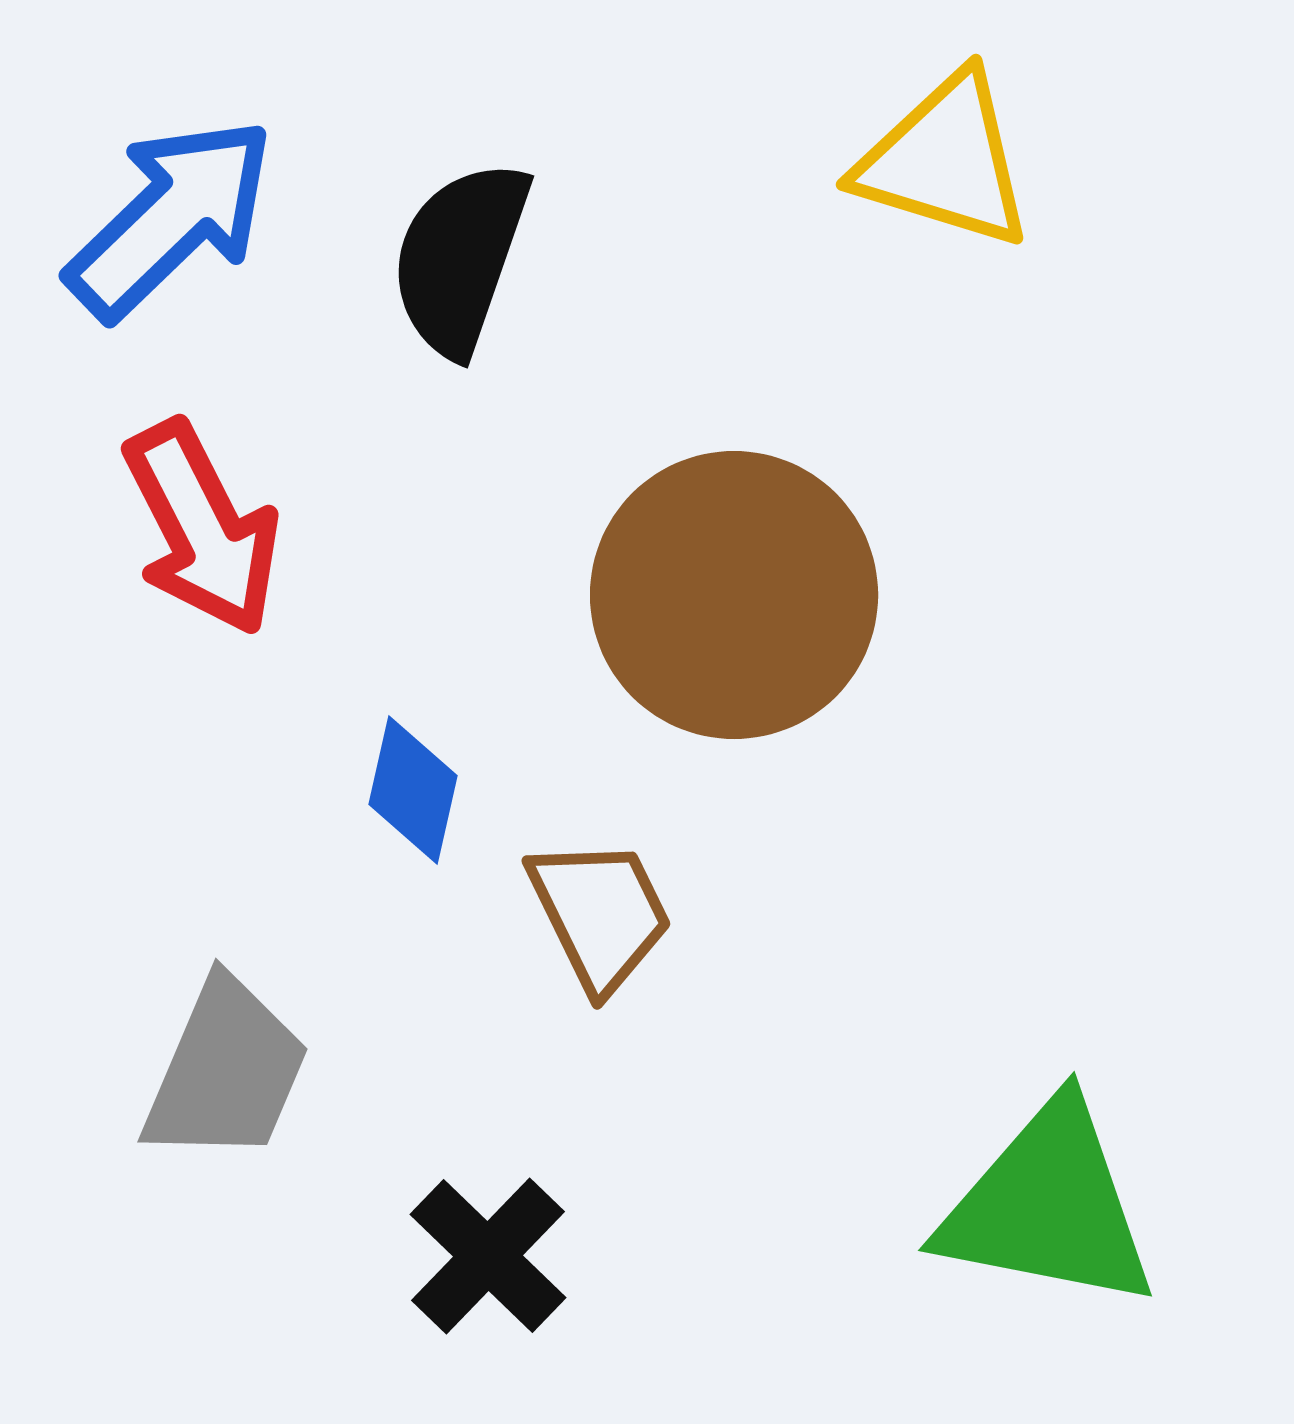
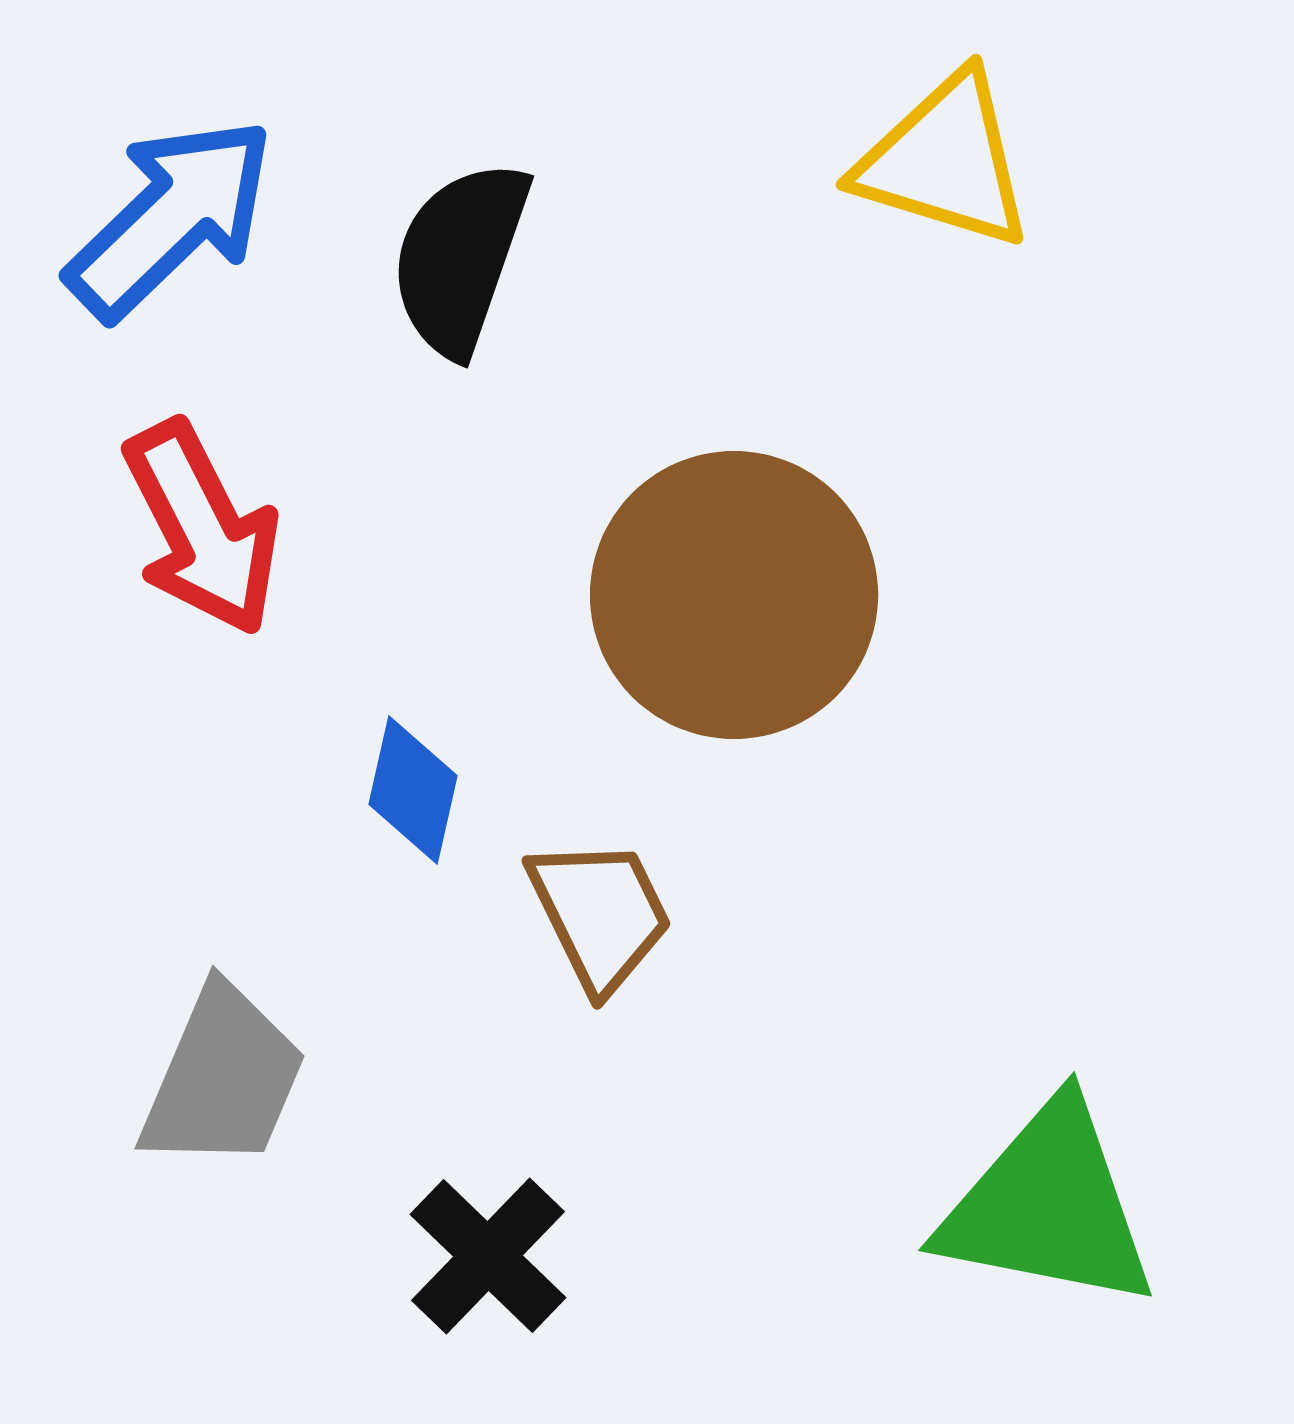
gray trapezoid: moved 3 px left, 7 px down
